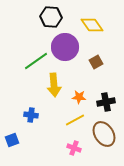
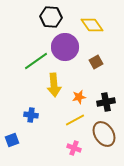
orange star: rotated 16 degrees counterclockwise
